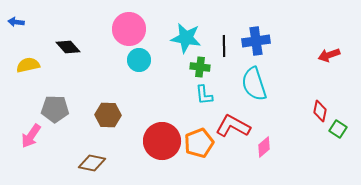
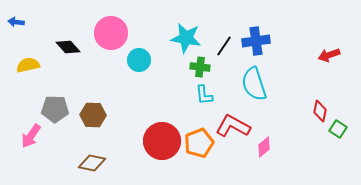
pink circle: moved 18 px left, 4 px down
black line: rotated 35 degrees clockwise
brown hexagon: moved 15 px left
